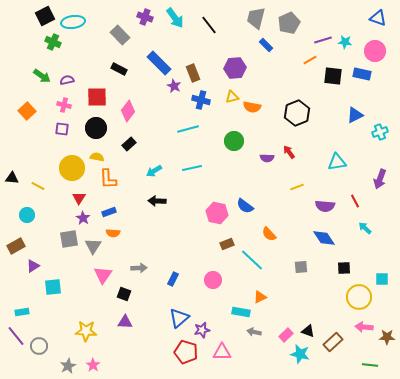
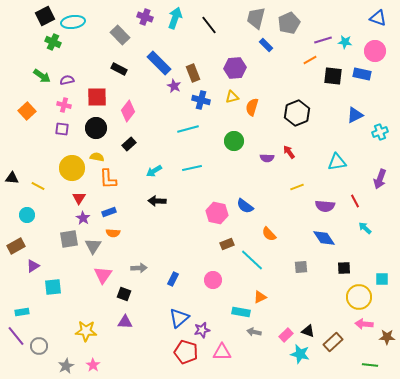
cyan arrow at (175, 18): rotated 125 degrees counterclockwise
orange semicircle at (252, 107): rotated 96 degrees clockwise
pink arrow at (364, 327): moved 3 px up
gray star at (68, 366): moved 2 px left
